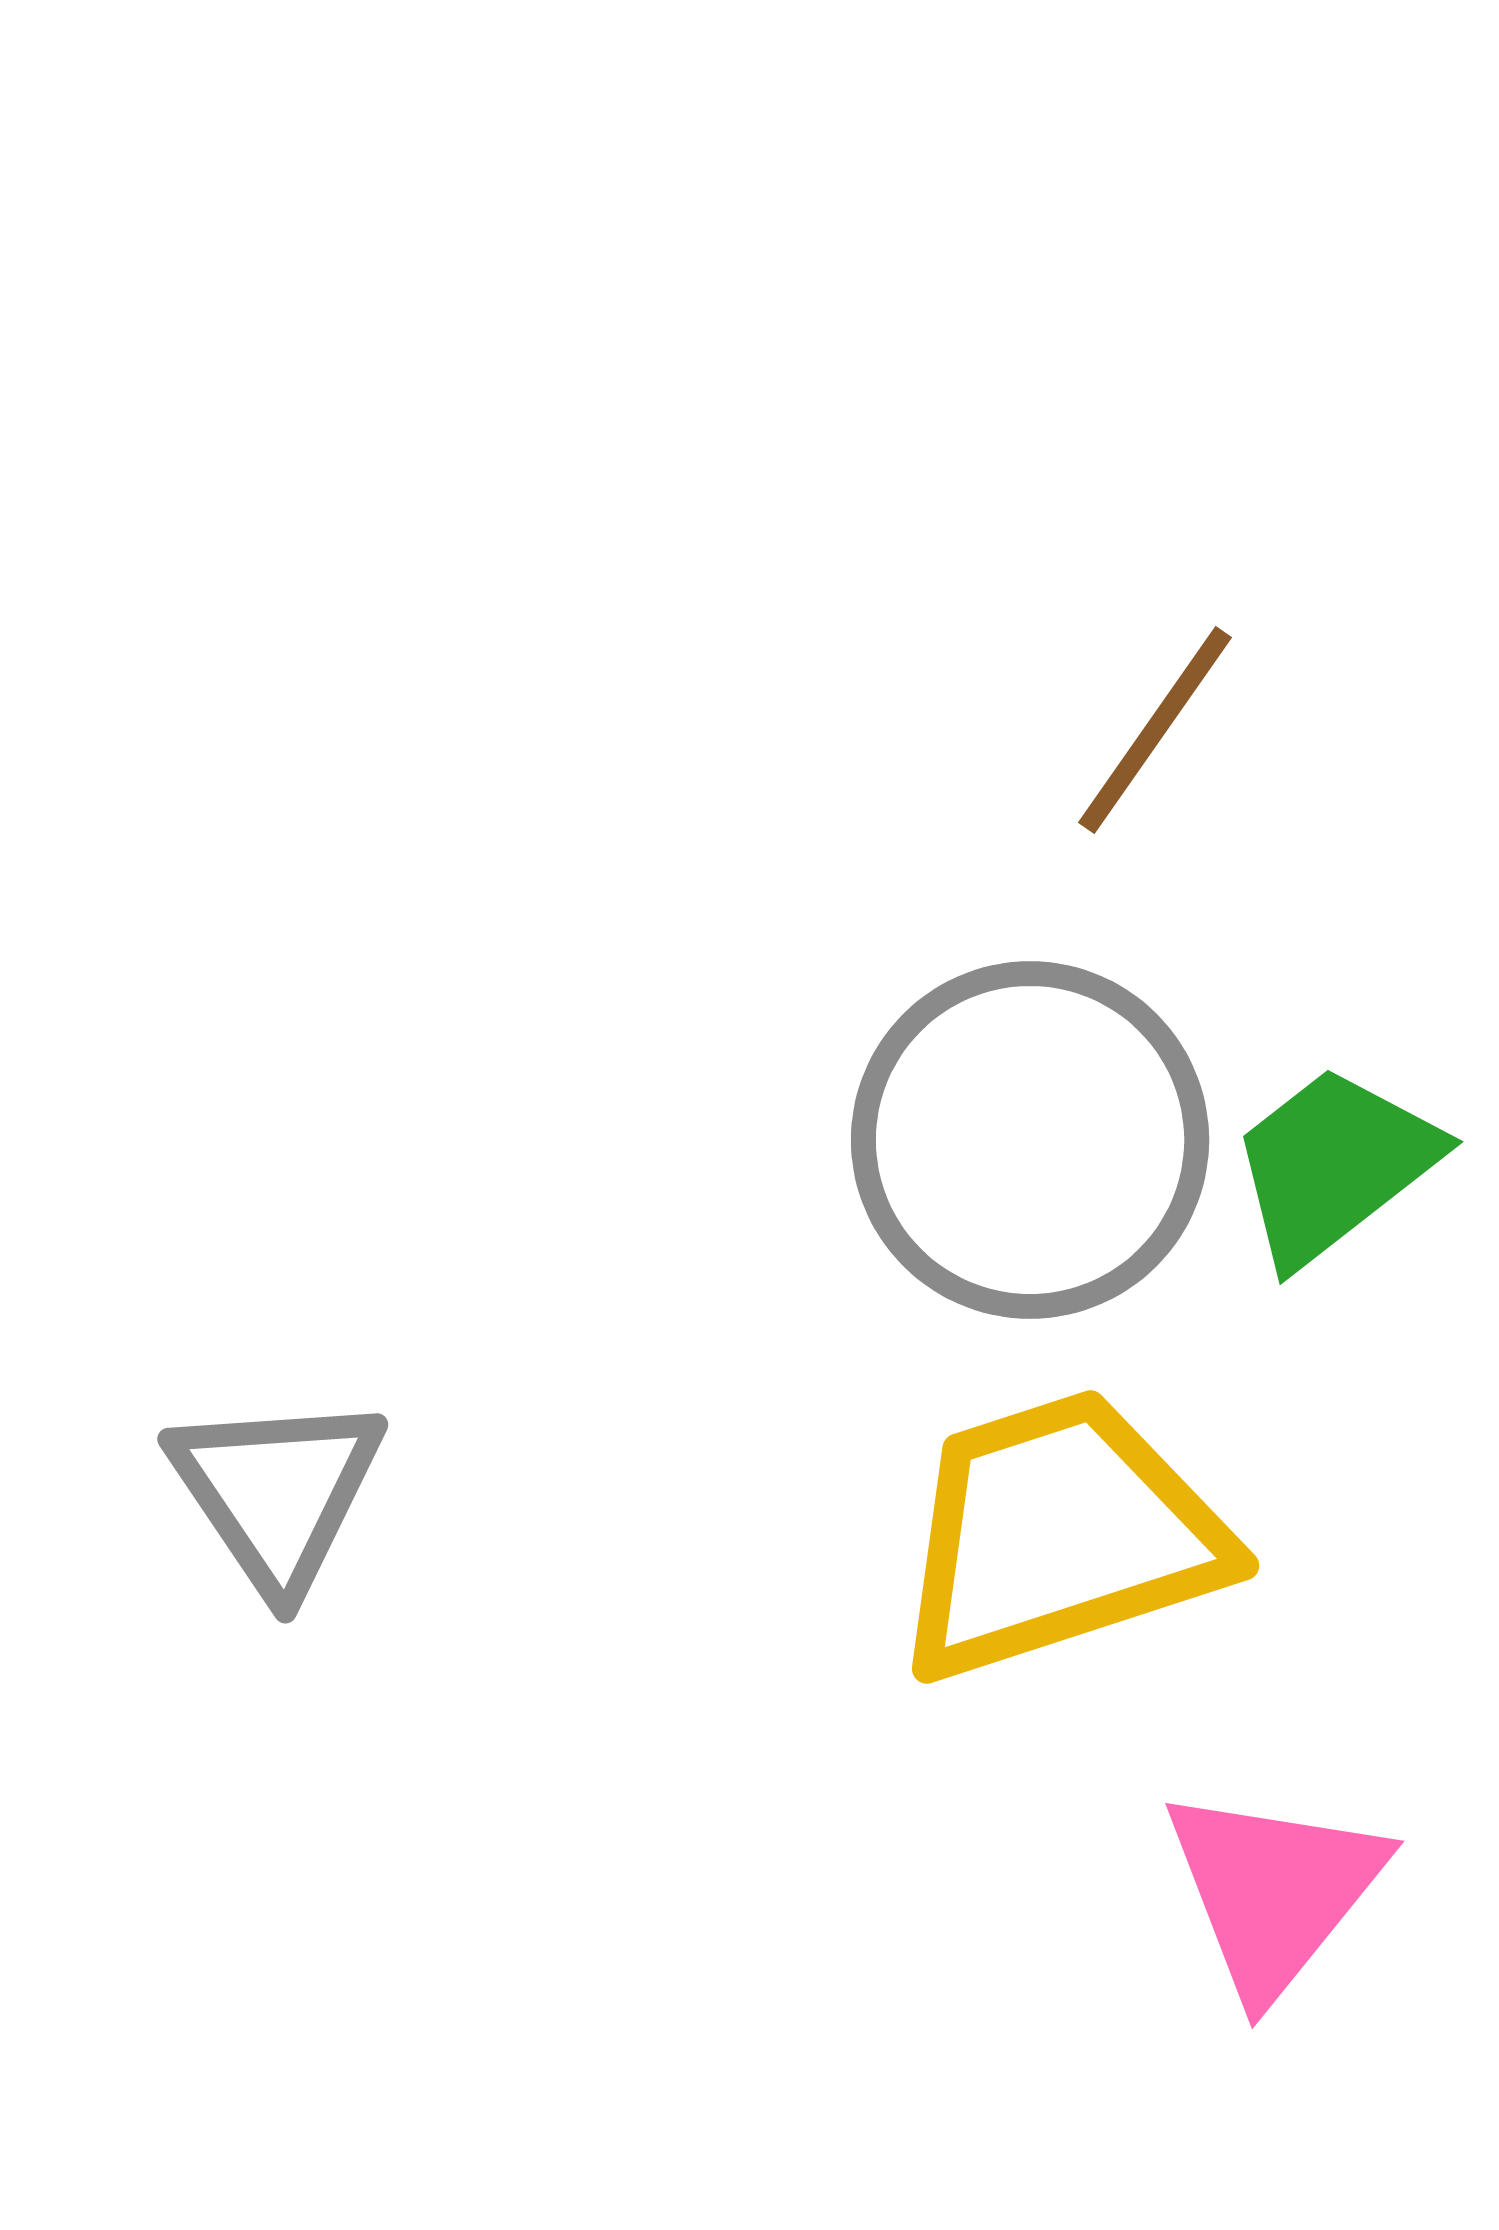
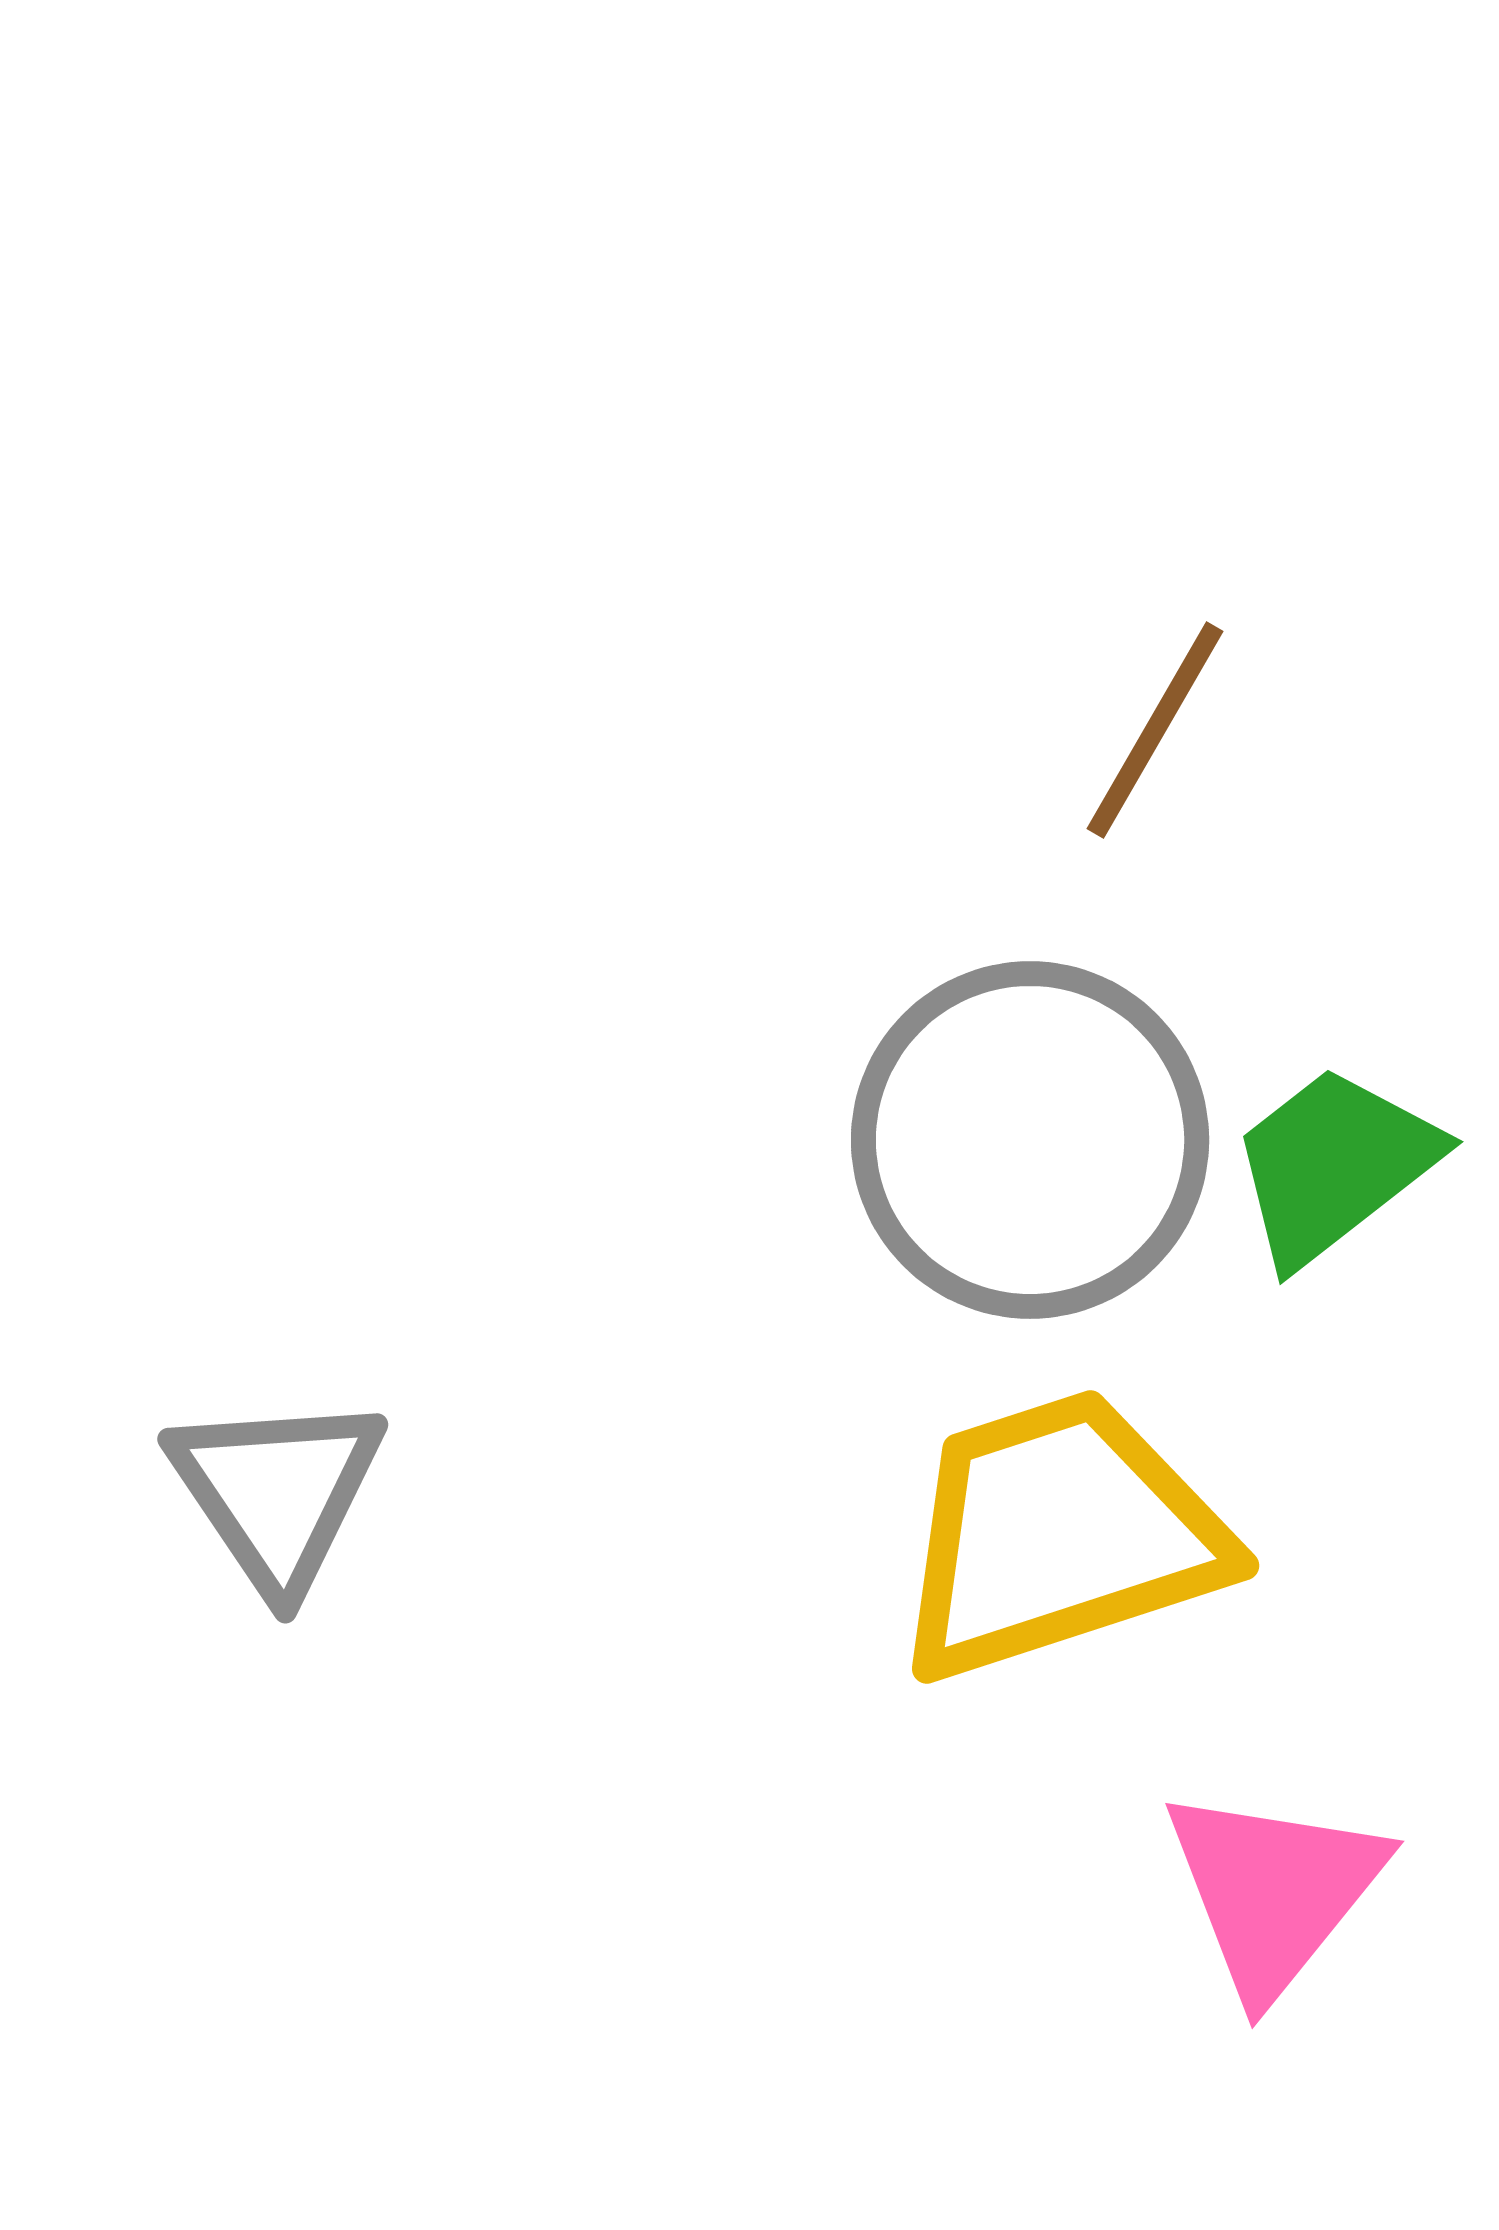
brown line: rotated 5 degrees counterclockwise
